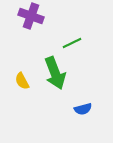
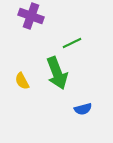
green arrow: moved 2 px right
